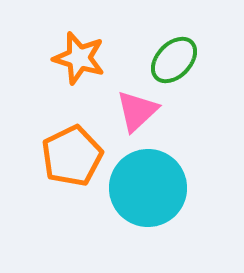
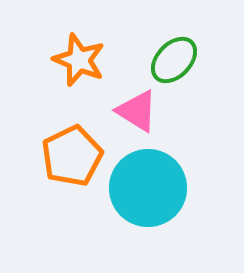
orange star: moved 2 px down; rotated 6 degrees clockwise
pink triangle: rotated 45 degrees counterclockwise
